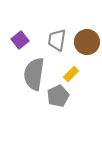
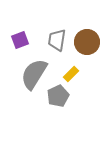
purple square: rotated 18 degrees clockwise
gray semicircle: rotated 24 degrees clockwise
